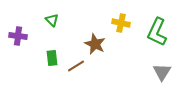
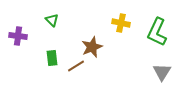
brown star: moved 3 px left, 3 px down; rotated 25 degrees clockwise
